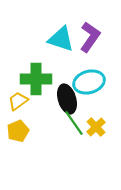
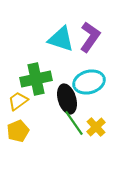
green cross: rotated 12 degrees counterclockwise
